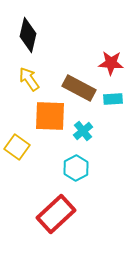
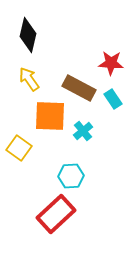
cyan rectangle: rotated 60 degrees clockwise
yellow square: moved 2 px right, 1 px down
cyan hexagon: moved 5 px left, 8 px down; rotated 25 degrees clockwise
